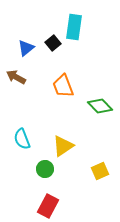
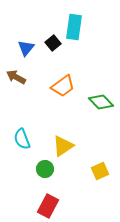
blue triangle: rotated 12 degrees counterclockwise
orange trapezoid: rotated 105 degrees counterclockwise
green diamond: moved 1 px right, 4 px up
